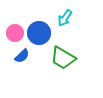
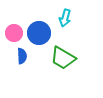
cyan arrow: rotated 18 degrees counterclockwise
pink circle: moved 1 px left
blue semicircle: rotated 49 degrees counterclockwise
